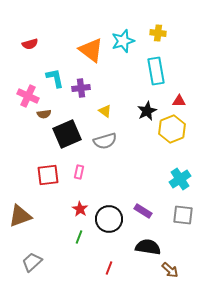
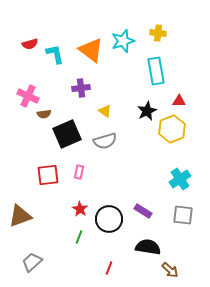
cyan L-shape: moved 24 px up
